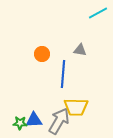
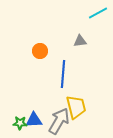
gray triangle: moved 9 px up; rotated 16 degrees counterclockwise
orange circle: moved 2 px left, 3 px up
yellow trapezoid: rotated 105 degrees counterclockwise
